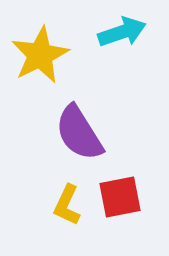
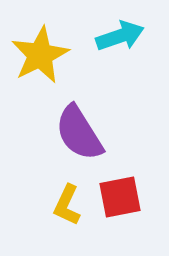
cyan arrow: moved 2 px left, 4 px down
